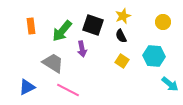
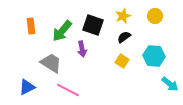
yellow circle: moved 8 px left, 6 px up
black semicircle: moved 3 px right, 1 px down; rotated 80 degrees clockwise
gray trapezoid: moved 2 px left
